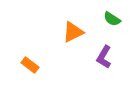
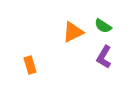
green semicircle: moved 9 px left, 7 px down
orange rectangle: rotated 36 degrees clockwise
